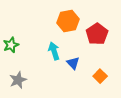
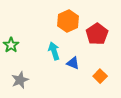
orange hexagon: rotated 15 degrees counterclockwise
green star: rotated 14 degrees counterclockwise
blue triangle: rotated 24 degrees counterclockwise
gray star: moved 2 px right
